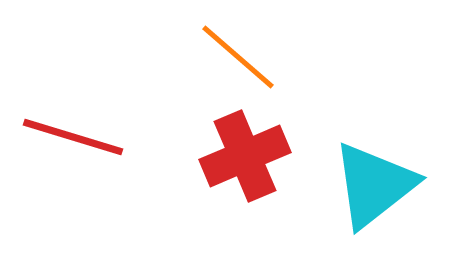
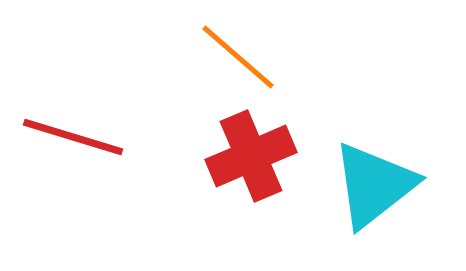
red cross: moved 6 px right
